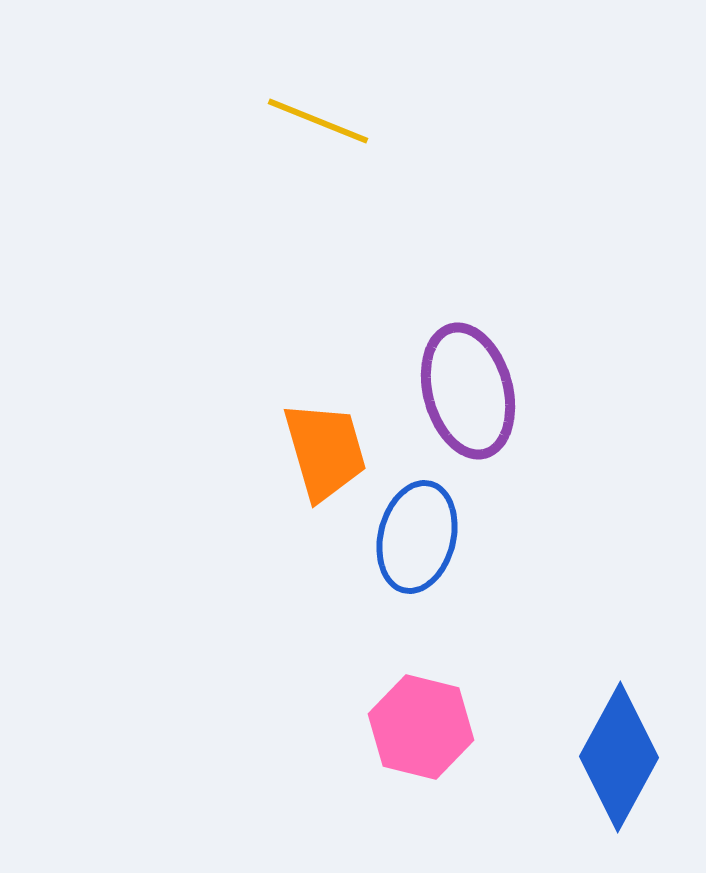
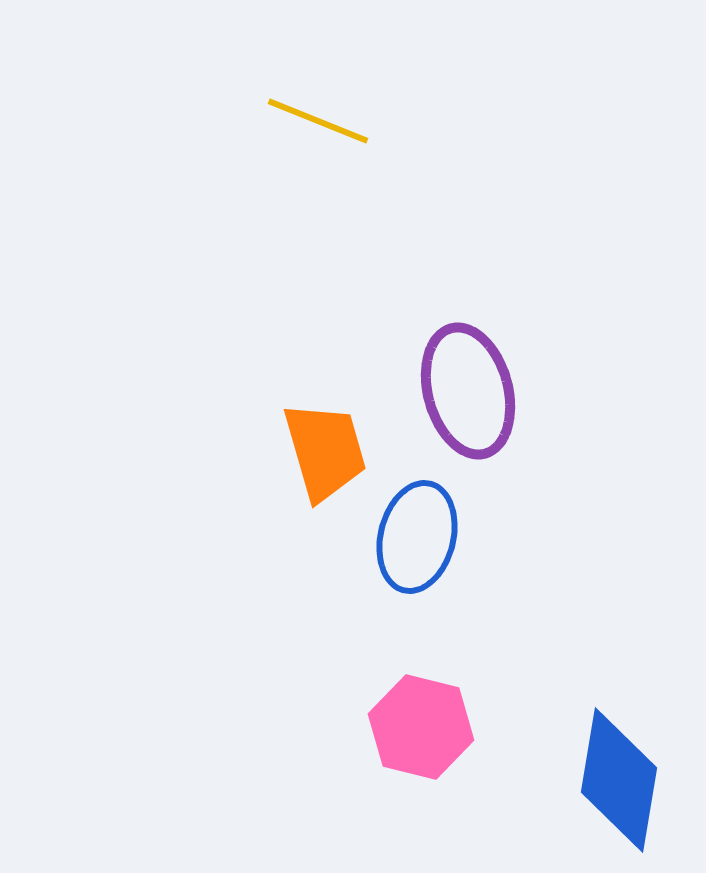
blue diamond: moved 23 px down; rotated 19 degrees counterclockwise
